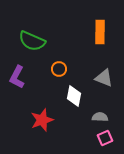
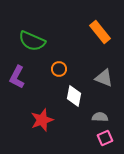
orange rectangle: rotated 40 degrees counterclockwise
